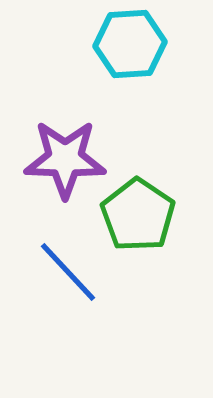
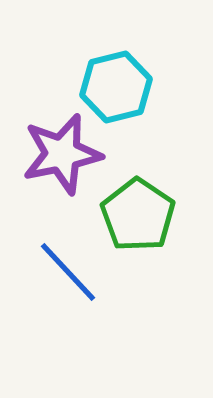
cyan hexagon: moved 14 px left, 43 px down; rotated 10 degrees counterclockwise
purple star: moved 3 px left, 5 px up; rotated 14 degrees counterclockwise
